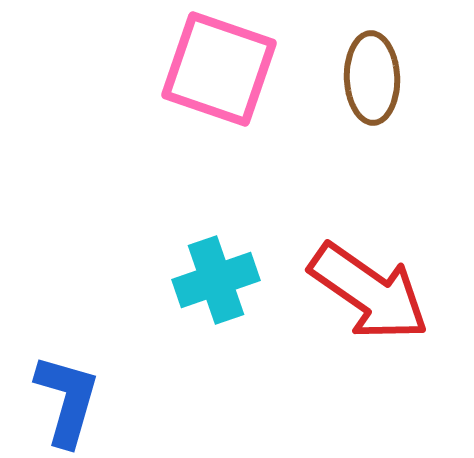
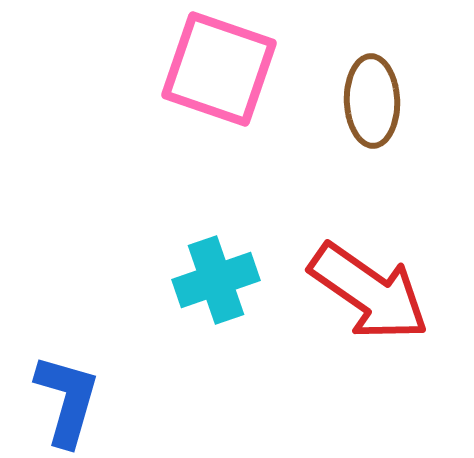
brown ellipse: moved 23 px down
